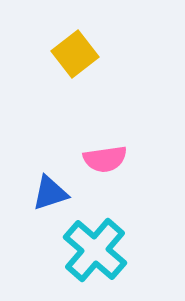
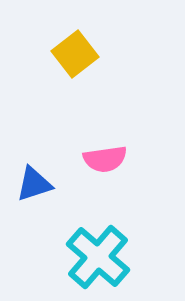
blue triangle: moved 16 px left, 9 px up
cyan cross: moved 3 px right, 7 px down
